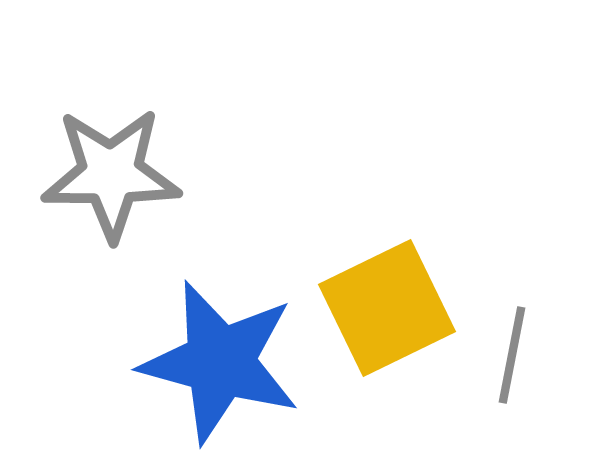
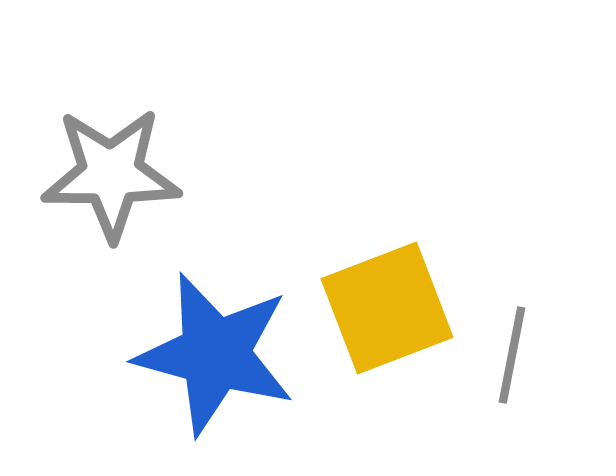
yellow square: rotated 5 degrees clockwise
blue star: moved 5 px left, 8 px up
